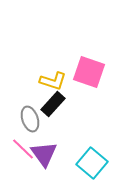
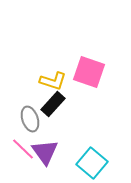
purple triangle: moved 1 px right, 2 px up
